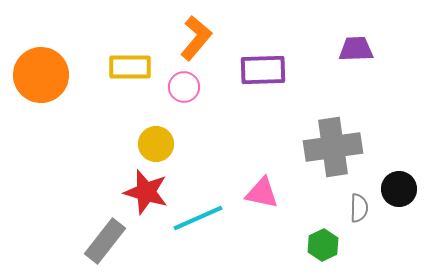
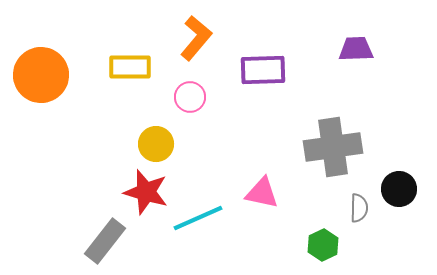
pink circle: moved 6 px right, 10 px down
